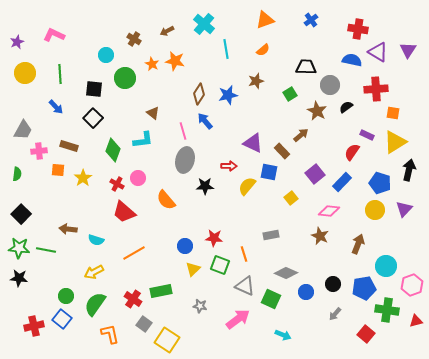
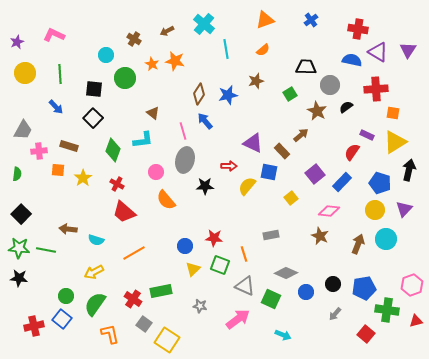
pink circle at (138, 178): moved 18 px right, 6 px up
cyan circle at (386, 266): moved 27 px up
